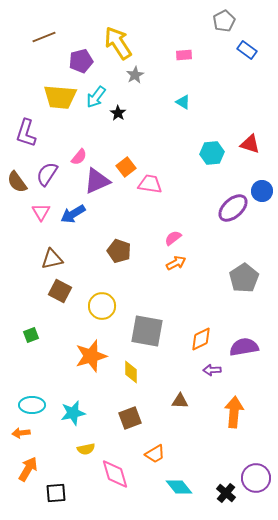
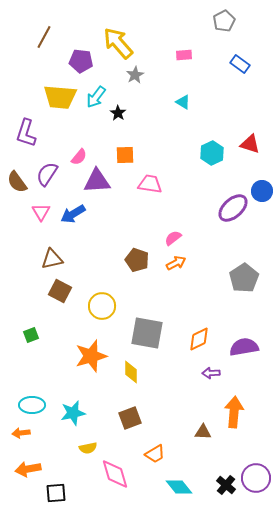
brown line at (44, 37): rotated 40 degrees counterclockwise
yellow arrow at (118, 43): rotated 8 degrees counterclockwise
blue rectangle at (247, 50): moved 7 px left, 14 px down
purple pentagon at (81, 61): rotated 20 degrees clockwise
cyan hexagon at (212, 153): rotated 20 degrees counterclockwise
orange square at (126, 167): moved 1 px left, 12 px up; rotated 36 degrees clockwise
purple triangle at (97, 181): rotated 20 degrees clockwise
brown pentagon at (119, 251): moved 18 px right, 9 px down
gray square at (147, 331): moved 2 px down
orange diamond at (201, 339): moved 2 px left
purple arrow at (212, 370): moved 1 px left, 3 px down
brown triangle at (180, 401): moved 23 px right, 31 px down
yellow semicircle at (86, 449): moved 2 px right, 1 px up
orange arrow at (28, 469): rotated 130 degrees counterclockwise
black cross at (226, 493): moved 8 px up
